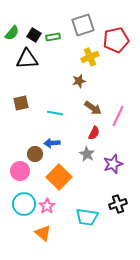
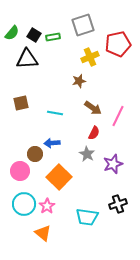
red pentagon: moved 2 px right, 4 px down
